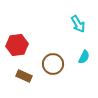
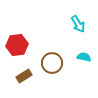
cyan semicircle: rotated 104 degrees counterclockwise
brown circle: moved 1 px left, 1 px up
brown rectangle: rotated 56 degrees counterclockwise
